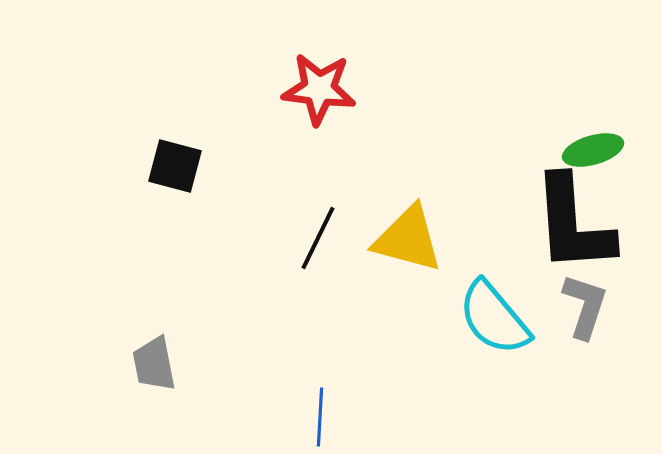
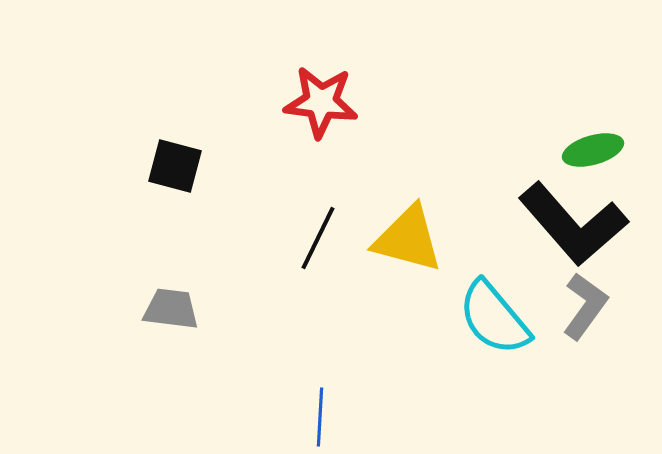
red star: moved 2 px right, 13 px down
black L-shape: rotated 37 degrees counterclockwise
gray L-shape: rotated 18 degrees clockwise
gray trapezoid: moved 17 px right, 55 px up; rotated 108 degrees clockwise
